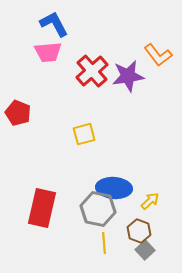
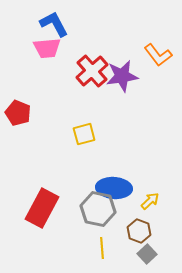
pink trapezoid: moved 1 px left, 4 px up
purple star: moved 6 px left
red rectangle: rotated 15 degrees clockwise
yellow line: moved 2 px left, 5 px down
gray square: moved 2 px right, 4 px down
